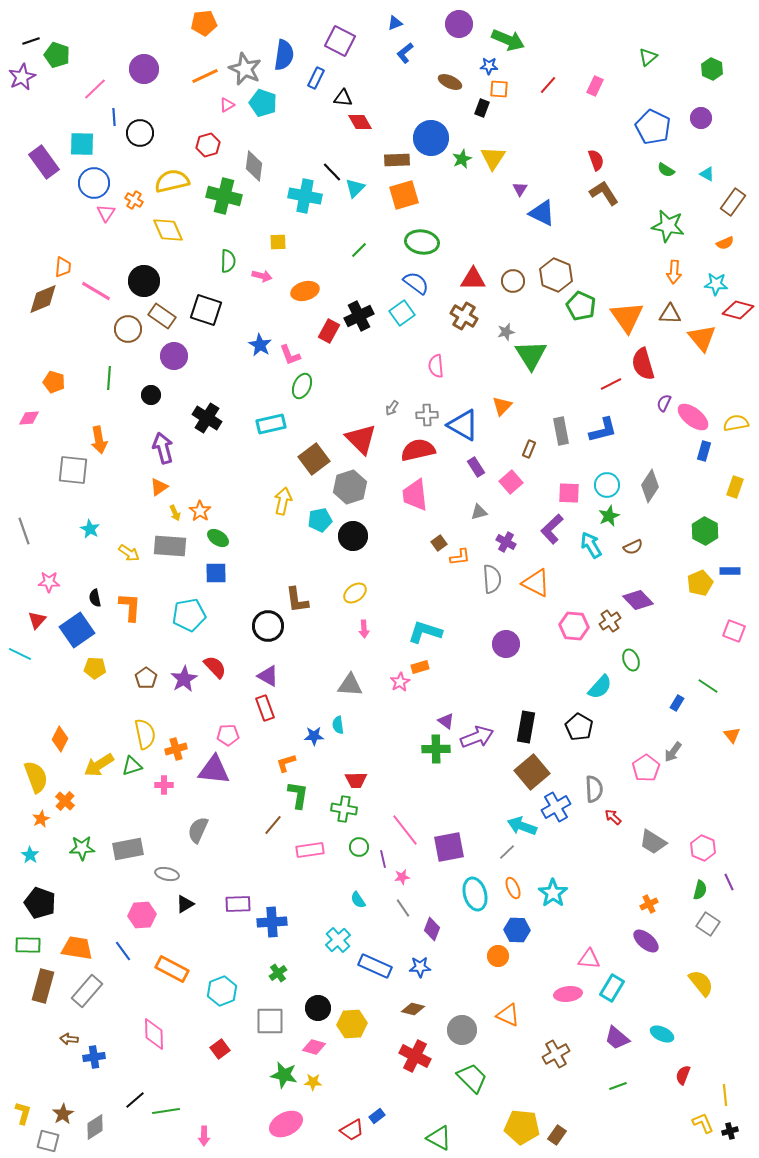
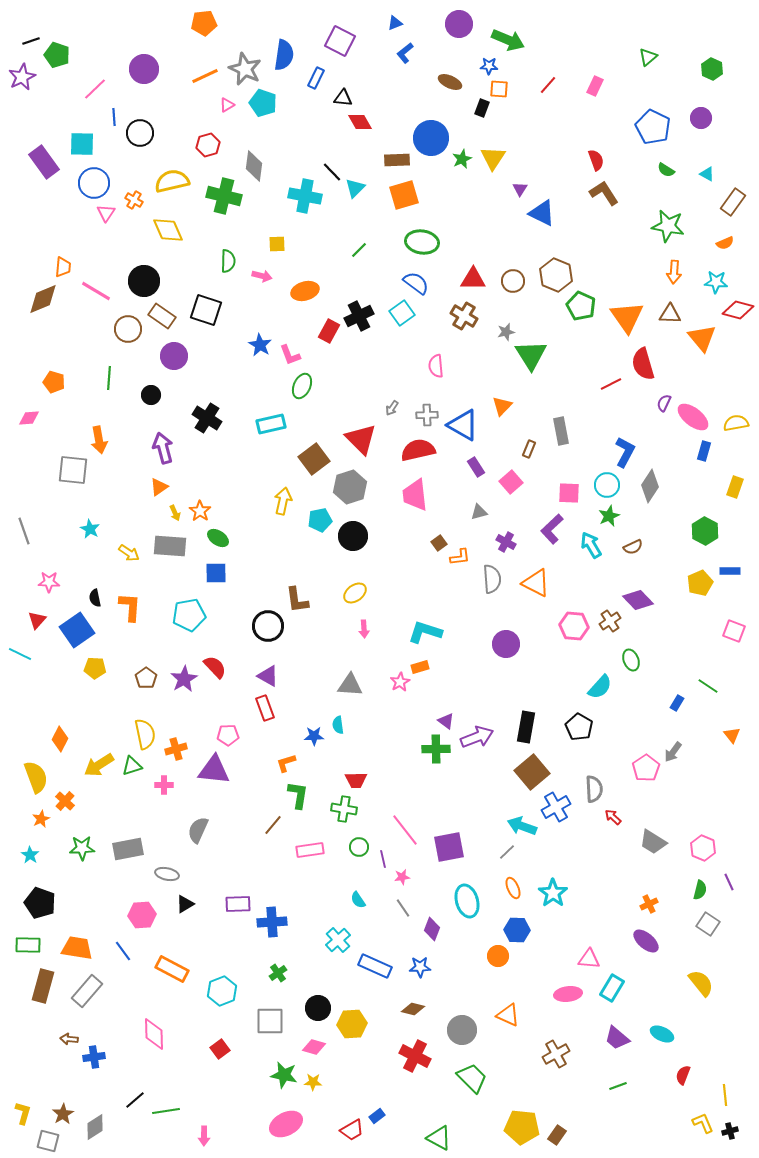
yellow square at (278, 242): moved 1 px left, 2 px down
cyan star at (716, 284): moved 2 px up
blue L-shape at (603, 430): moved 22 px right, 22 px down; rotated 48 degrees counterclockwise
cyan ellipse at (475, 894): moved 8 px left, 7 px down
